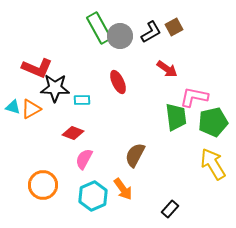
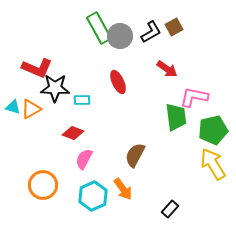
green pentagon: moved 8 px down
